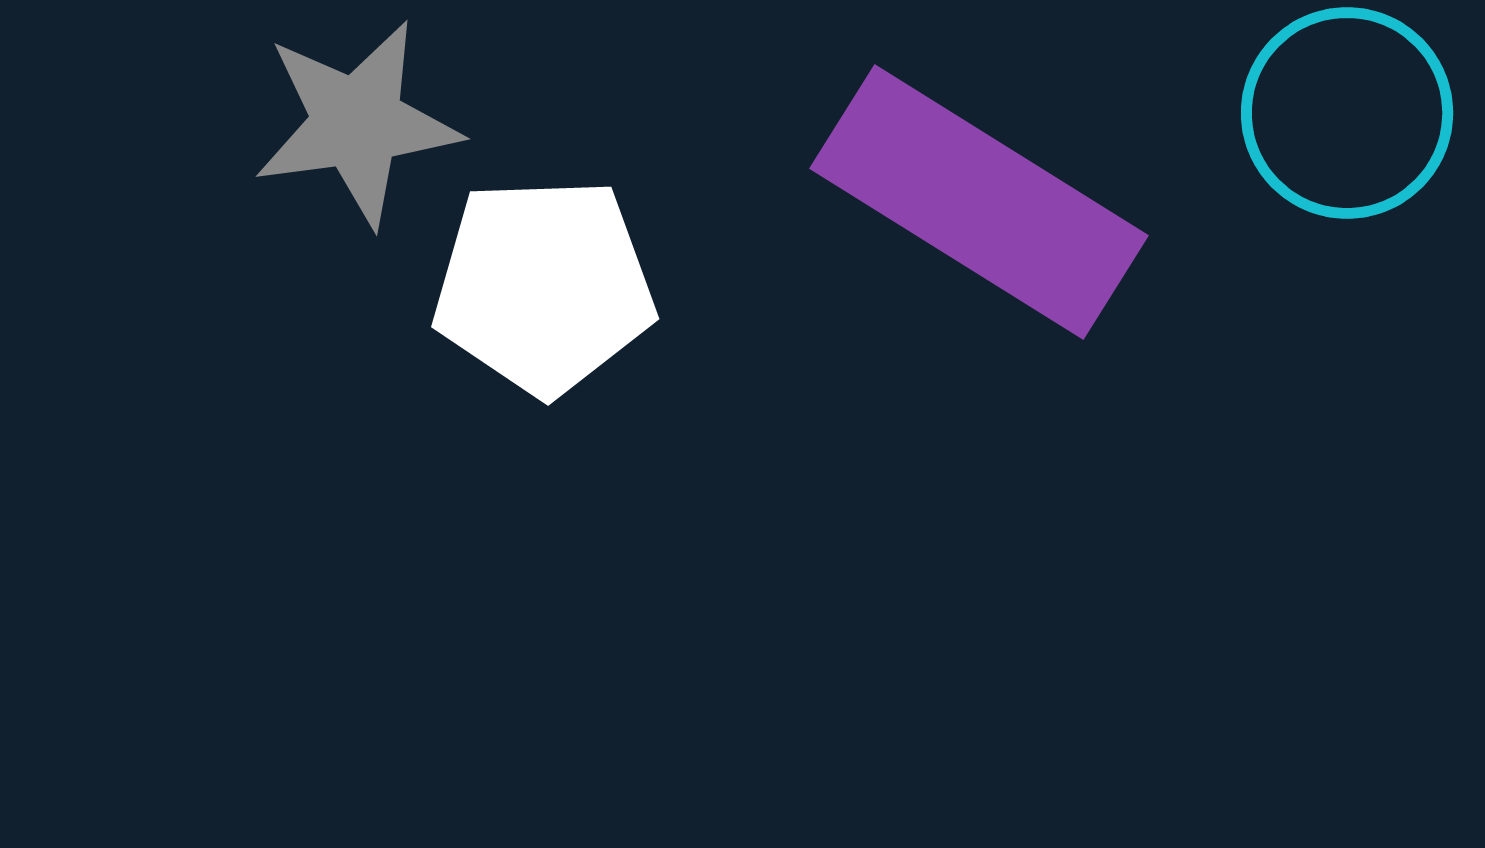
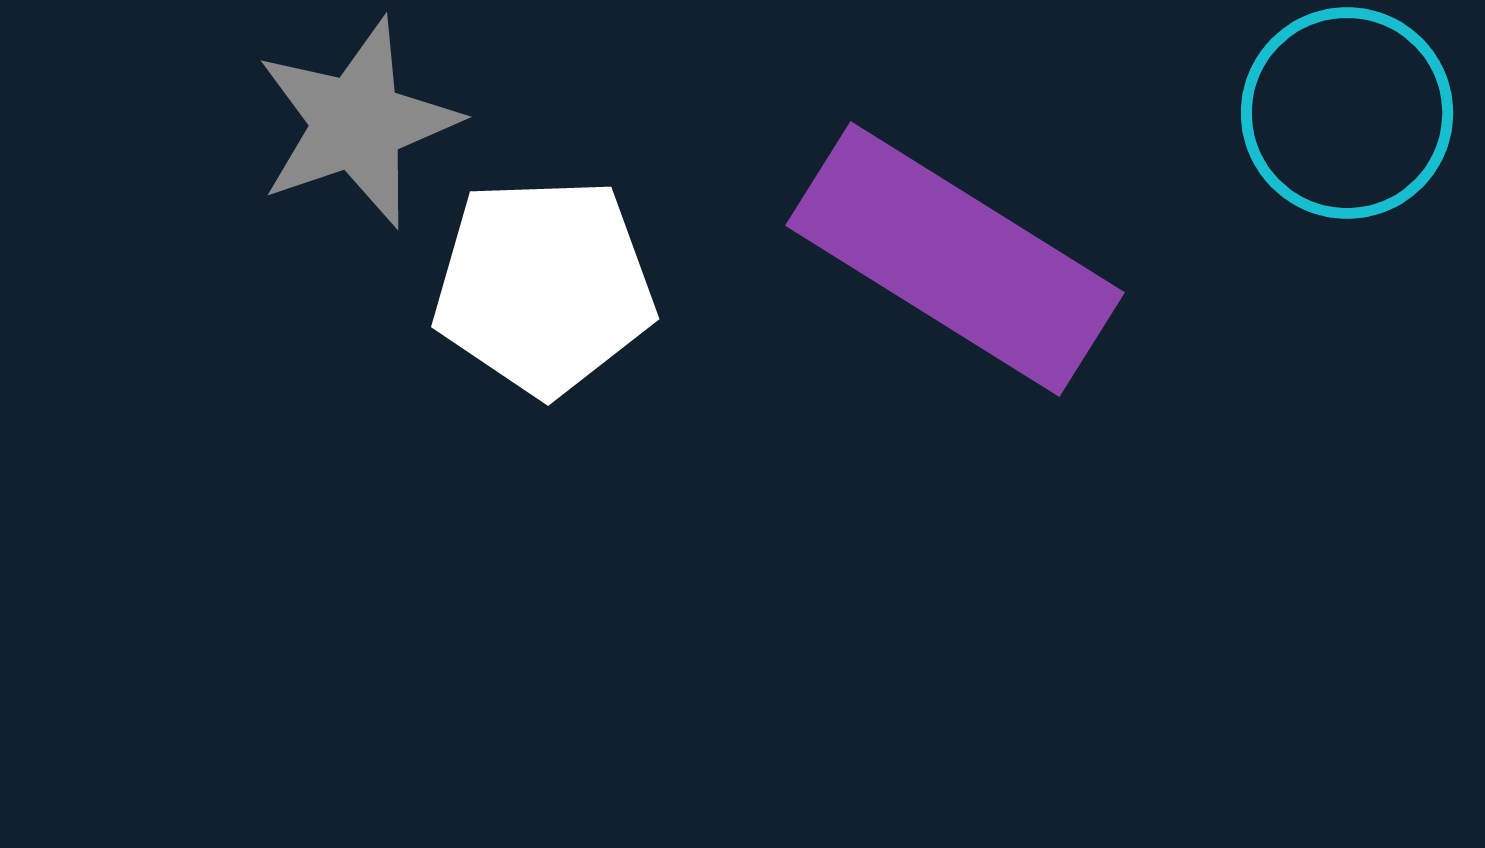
gray star: rotated 11 degrees counterclockwise
purple rectangle: moved 24 px left, 57 px down
